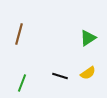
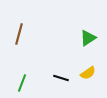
black line: moved 1 px right, 2 px down
